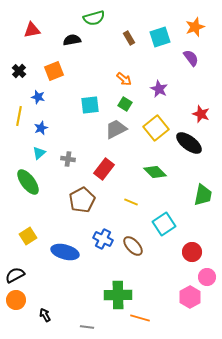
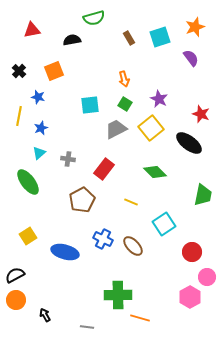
orange arrow at (124, 79): rotated 35 degrees clockwise
purple star at (159, 89): moved 10 px down
yellow square at (156, 128): moved 5 px left
